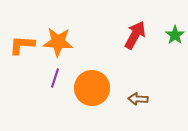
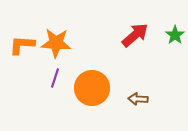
red arrow: rotated 20 degrees clockwise
orange star: moved 2 px left, 1 px down
